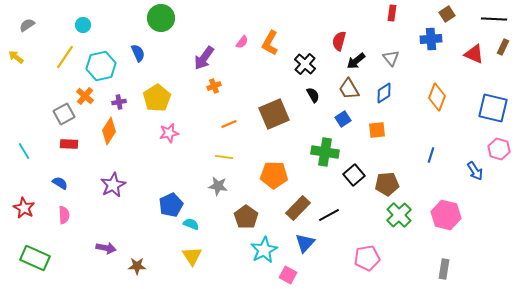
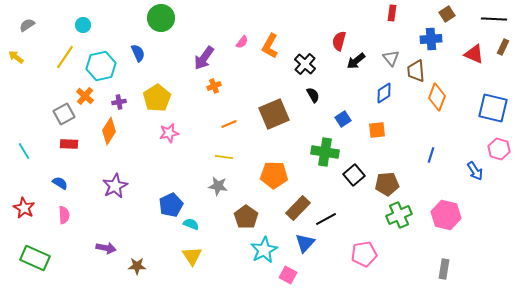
orange L-shape at (270, 43): moved 3 px down
brown trapezoid at (349, 89): moved 67 px right, 18 px up; rotated 25 degrees clockwise
purple star at (113, 185): moved 2 px right, 1 px down
black line at (329, 215): moved 3 px left, 4 px down
green cross at (399, 215): rotated 20 degrees clockwise
pink pentagon at (367, 258): moved 3 px left, 4 px up
